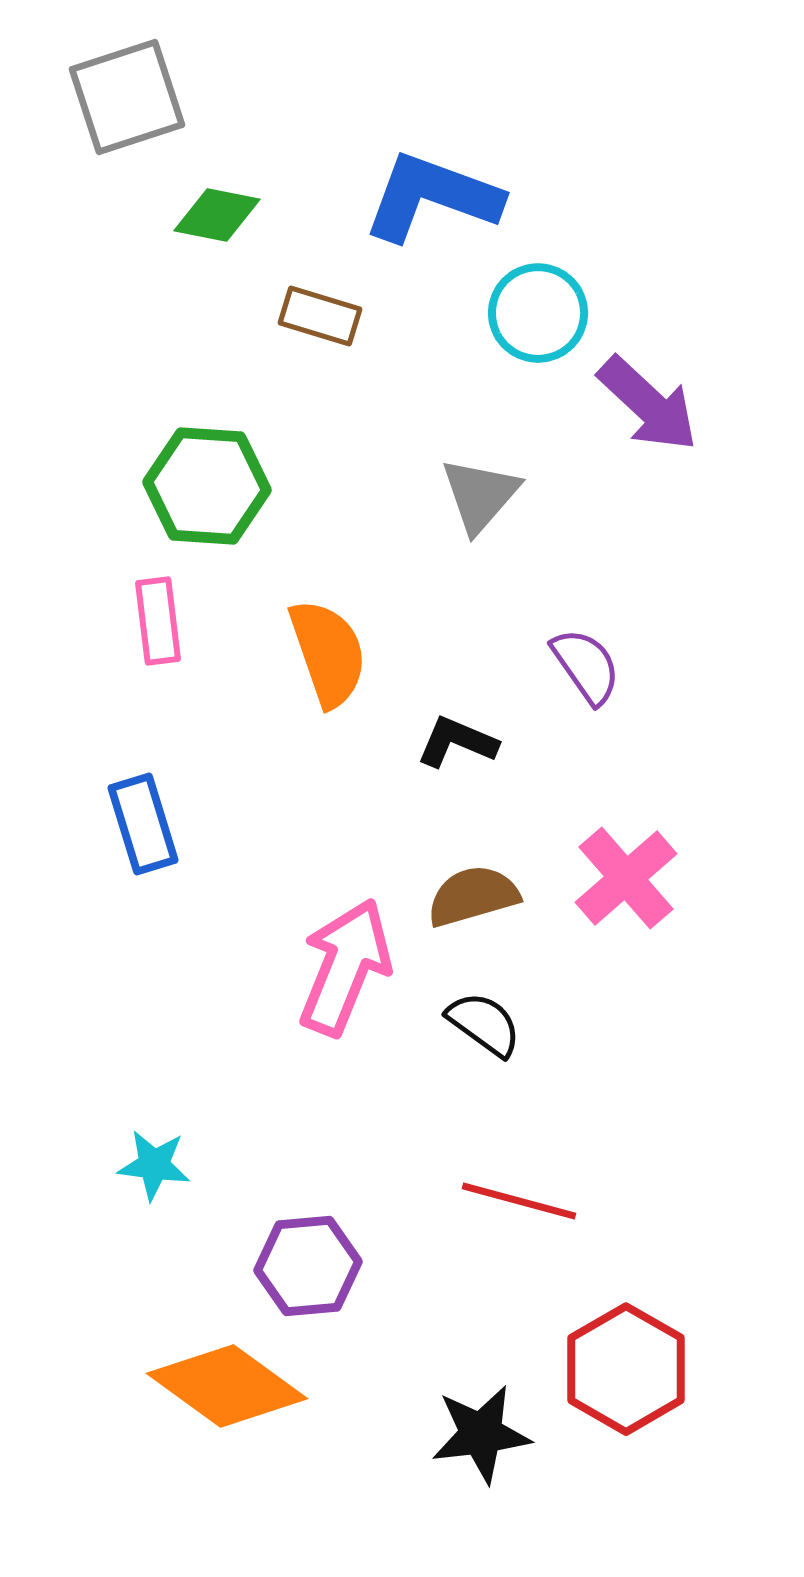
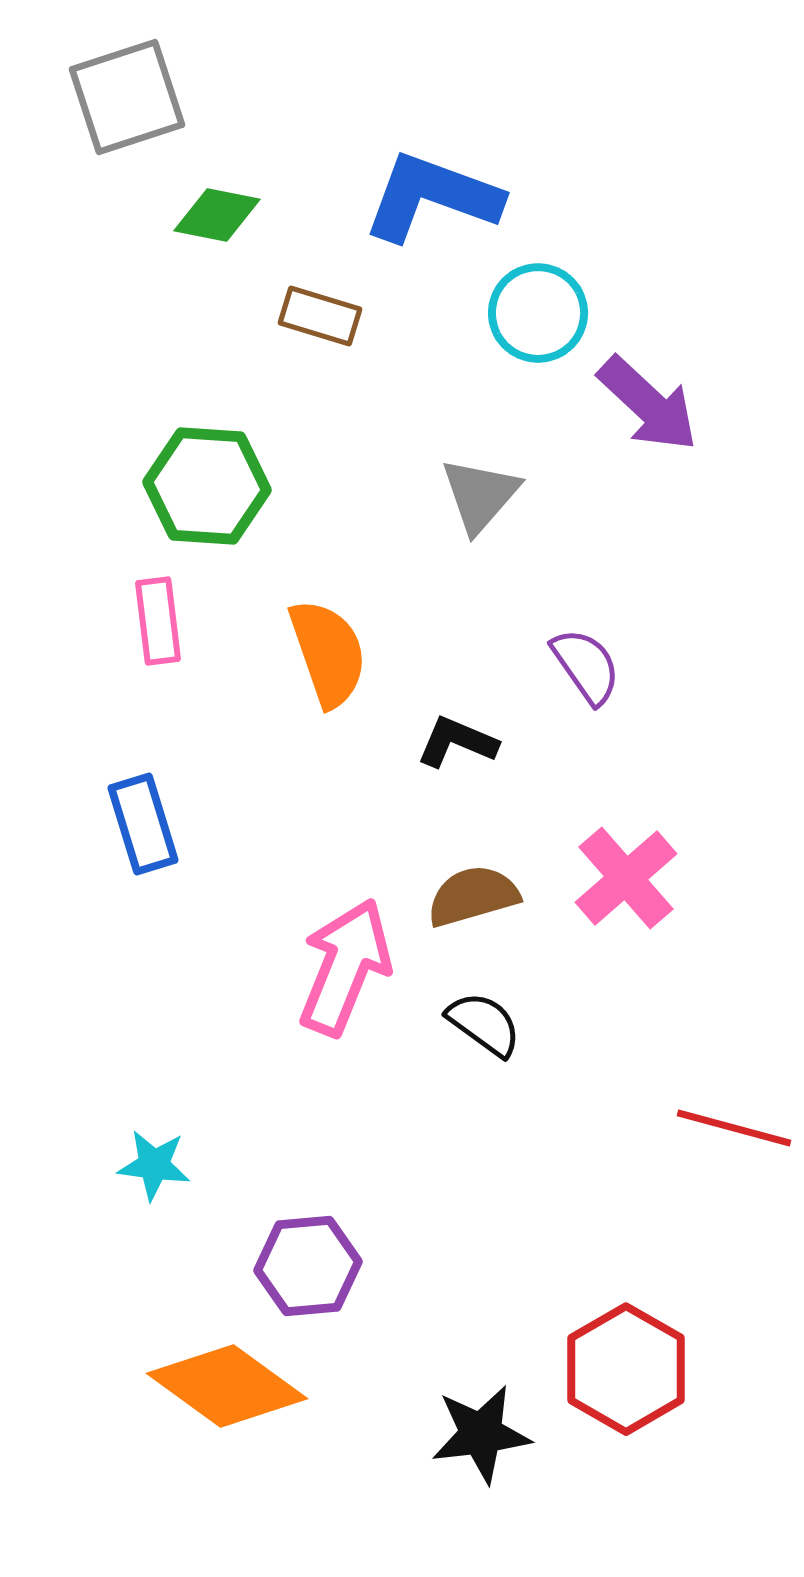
red line: moved 215 px right, 73 px up
